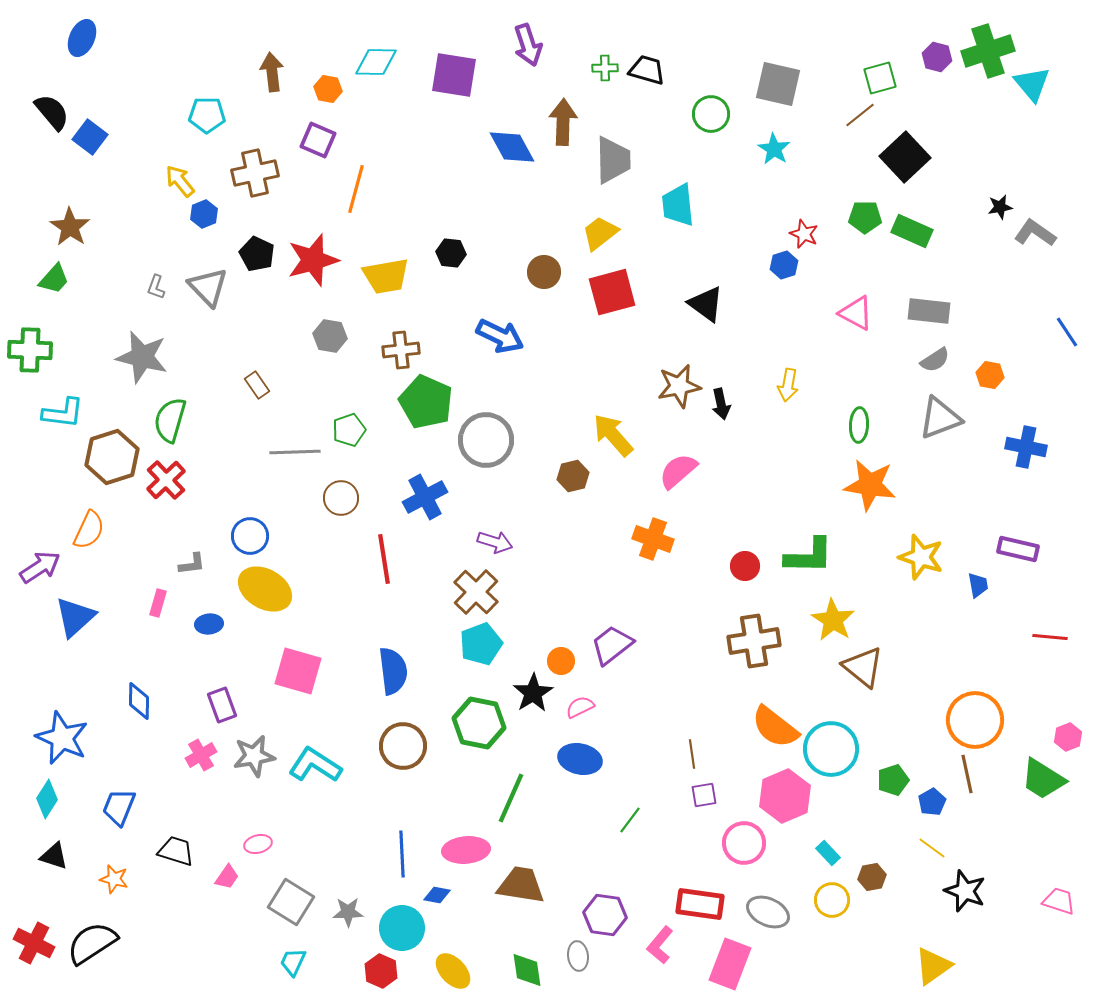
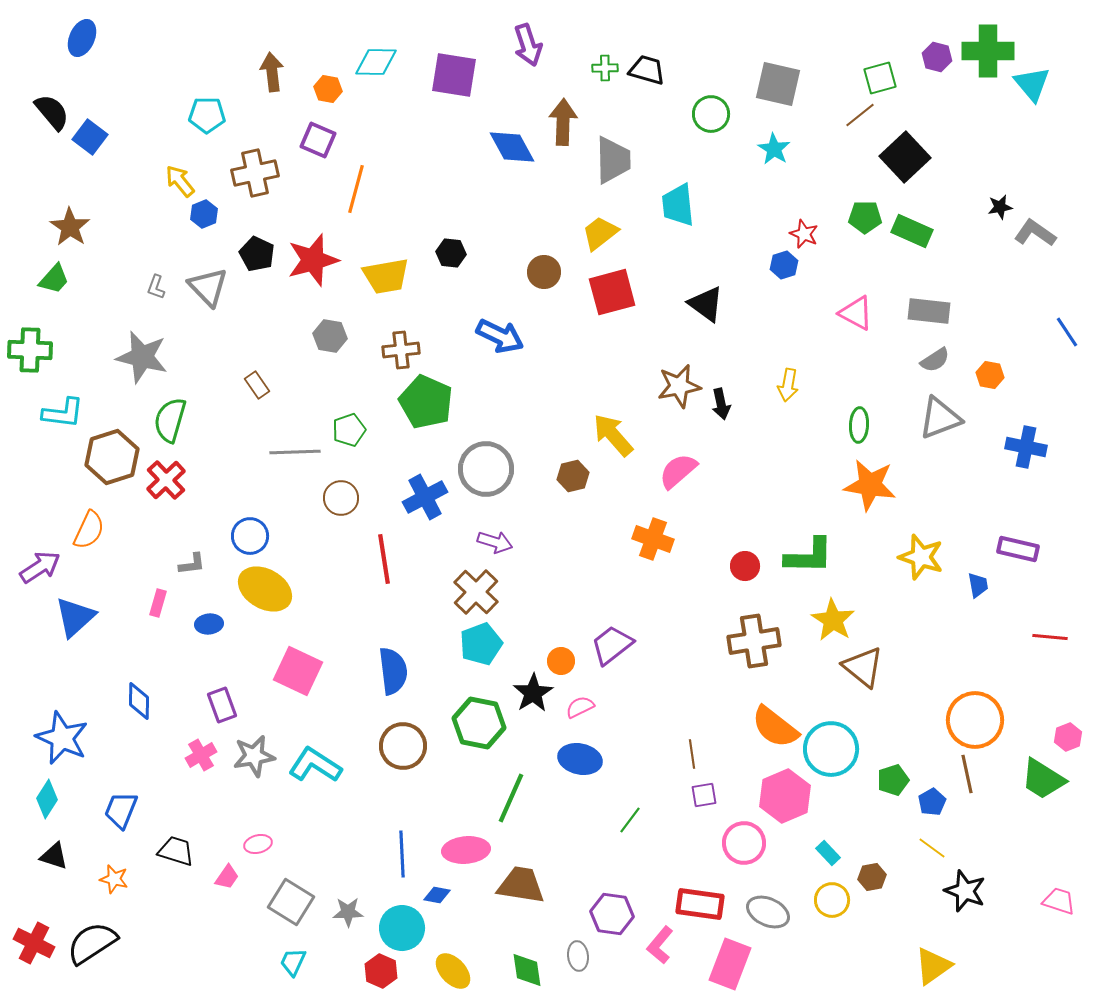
green cross at (988, 51): rotated 18 degrees clockwise
gray circle at (486, 440): moved 29 px down
pink square at (298, 671): rotated 9 degrees clockwise
blue trapezoid at (119, 807): moved 2 px right, 3 px down
purple hexagon at (605, 915): moved 7 px right, 1 px up
